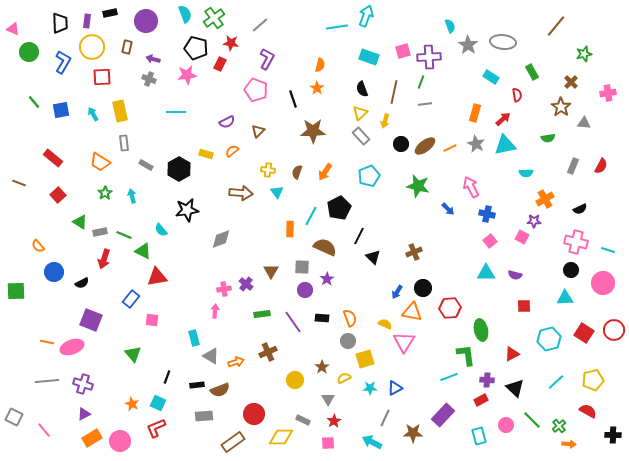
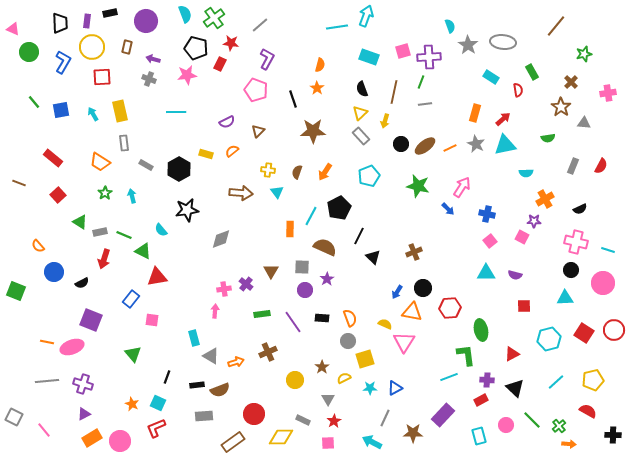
red semicircle at (517, 95): moved 1 px right, 5 px up
pink arrow at (471, 187): moved 9 px left; rotated 60 degrees clockwise
green square at (16, 291): rotated 24 degrees clockwise
